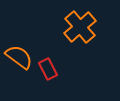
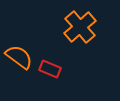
red rectangle: moved 2 px right; rotated 40 degrees counterclockwise
